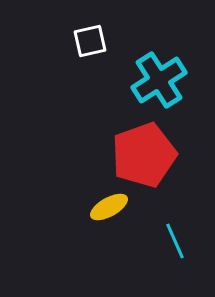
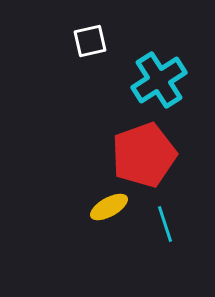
cyan line: moved 10 px left, 17 px up; rotated 6 degrees clockwise
